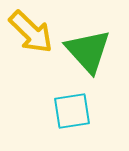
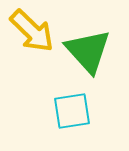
yellow arrow: moved 1 px right, 1 px up
